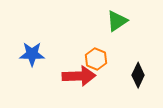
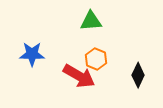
green triangle: moved 26 px left; rotated 30 degrees clockwise
red arrow: rotated 32 degrees clockwise
